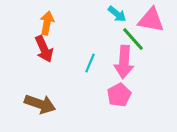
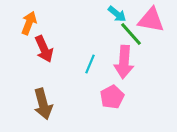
orange arrow: moved 18 px left; rotated 10 degrees clockwise
green line: moved 2 px left, 5 px up
cyan line: moved 1 px down
pink pentagon: moved 7 px left, 2 px down
brown arrow: moved 3 px right; rotated 56 degrees clockwise
